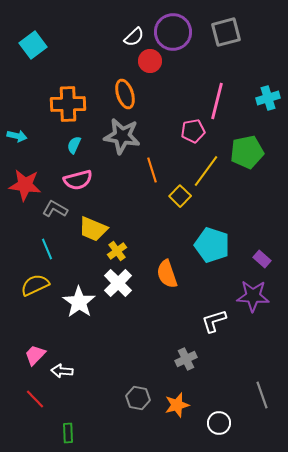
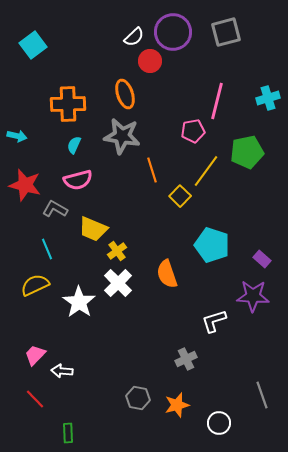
red star: rotated 8 degrees clockwise
